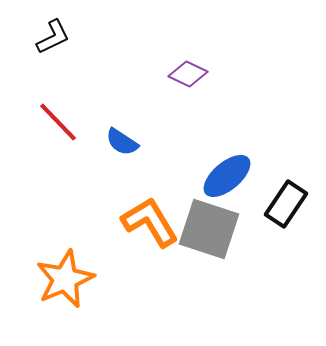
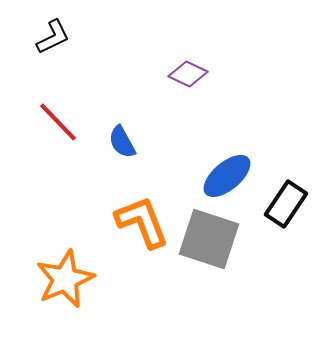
blue semicircle: rotated 28 degrees clockwise
orange L-shape: moved 8 px left; rotated 10 degrees clockwise
gray square: moved 10 px down
